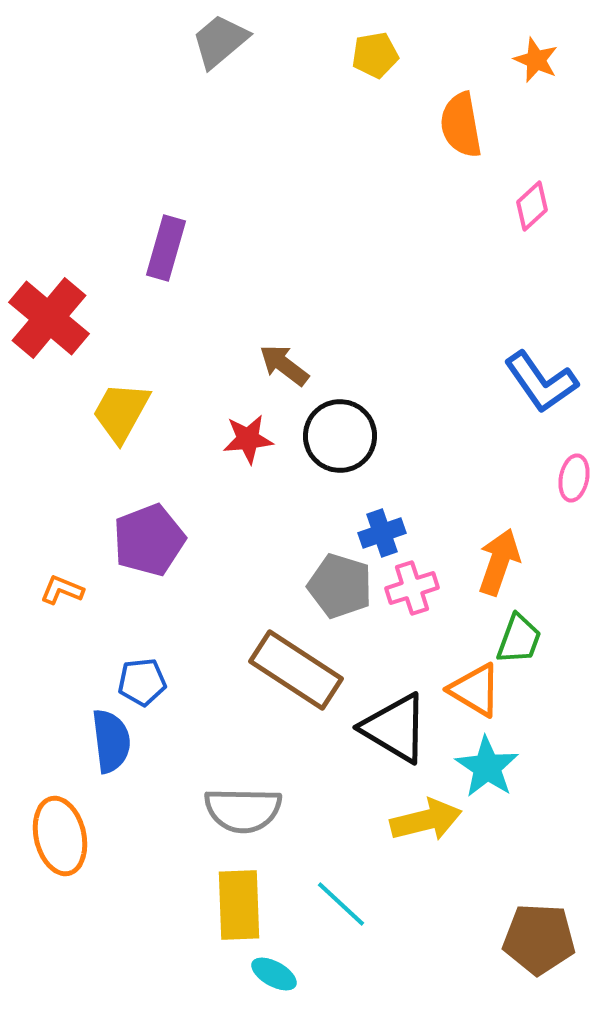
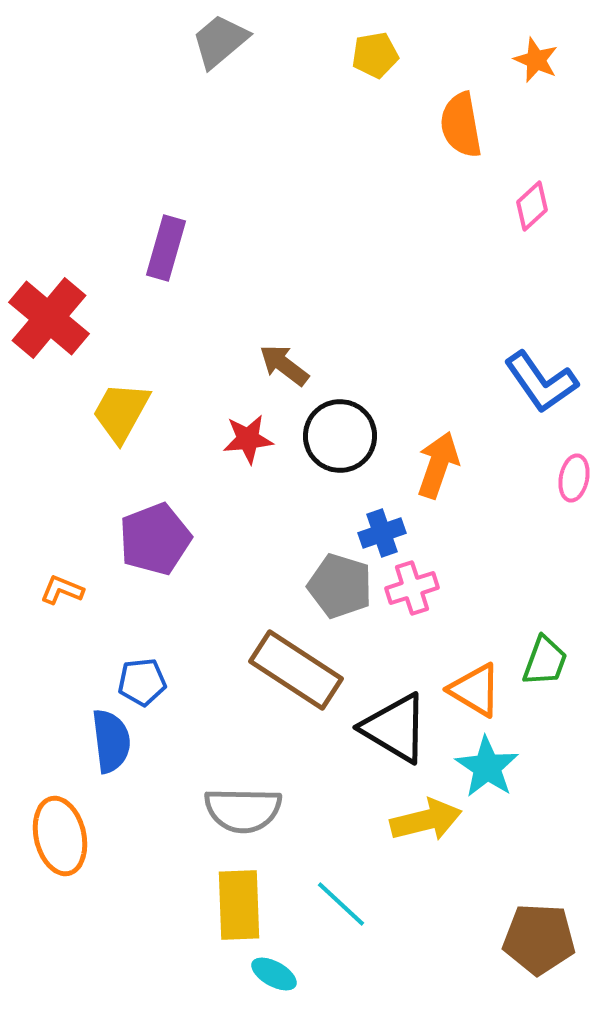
purple pentagon: moved 6 px right, 1 px up
orange arrow: moved 61 px left, 97 px up
green trapezoid: moved 26 px right, 22 px down
